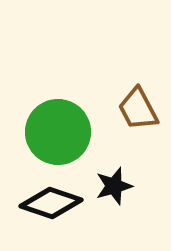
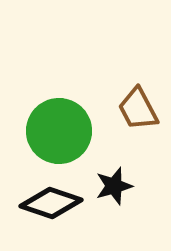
green circle: moved 1 px right, 1 px up
